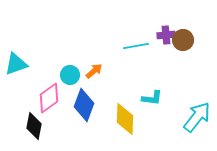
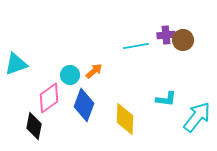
cyan L-shape: moved 14 px right, 1 px down
